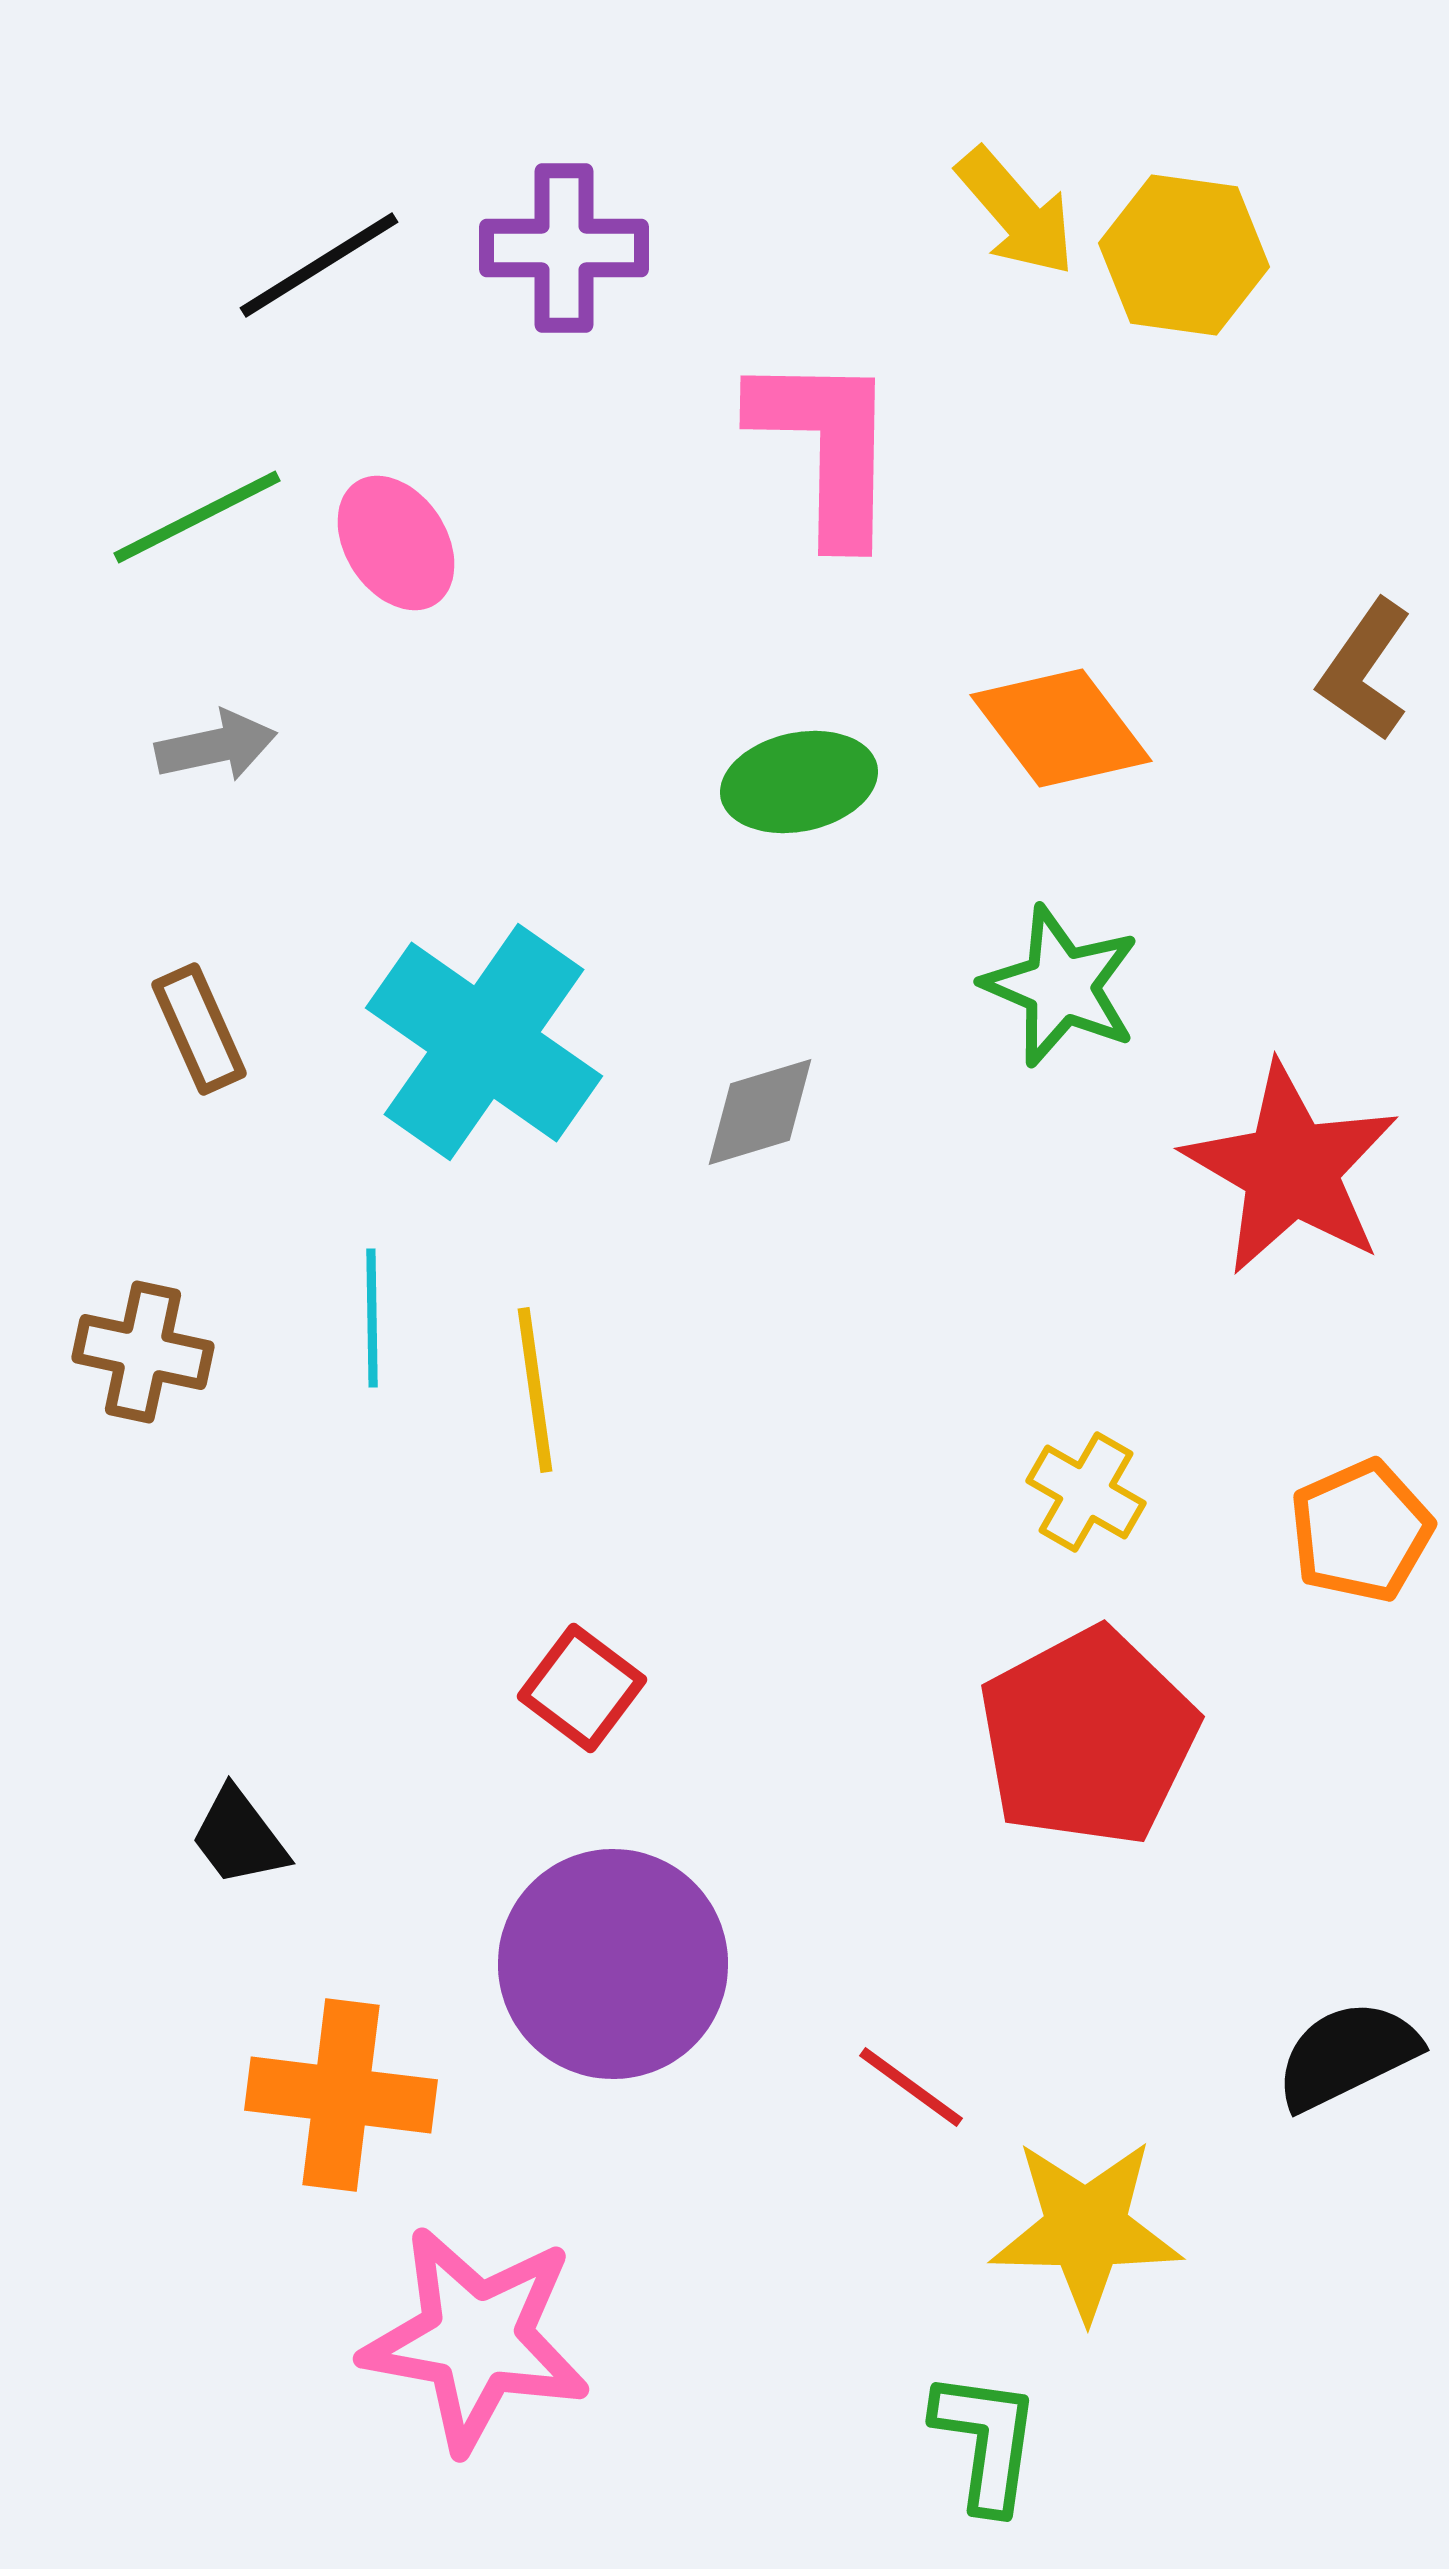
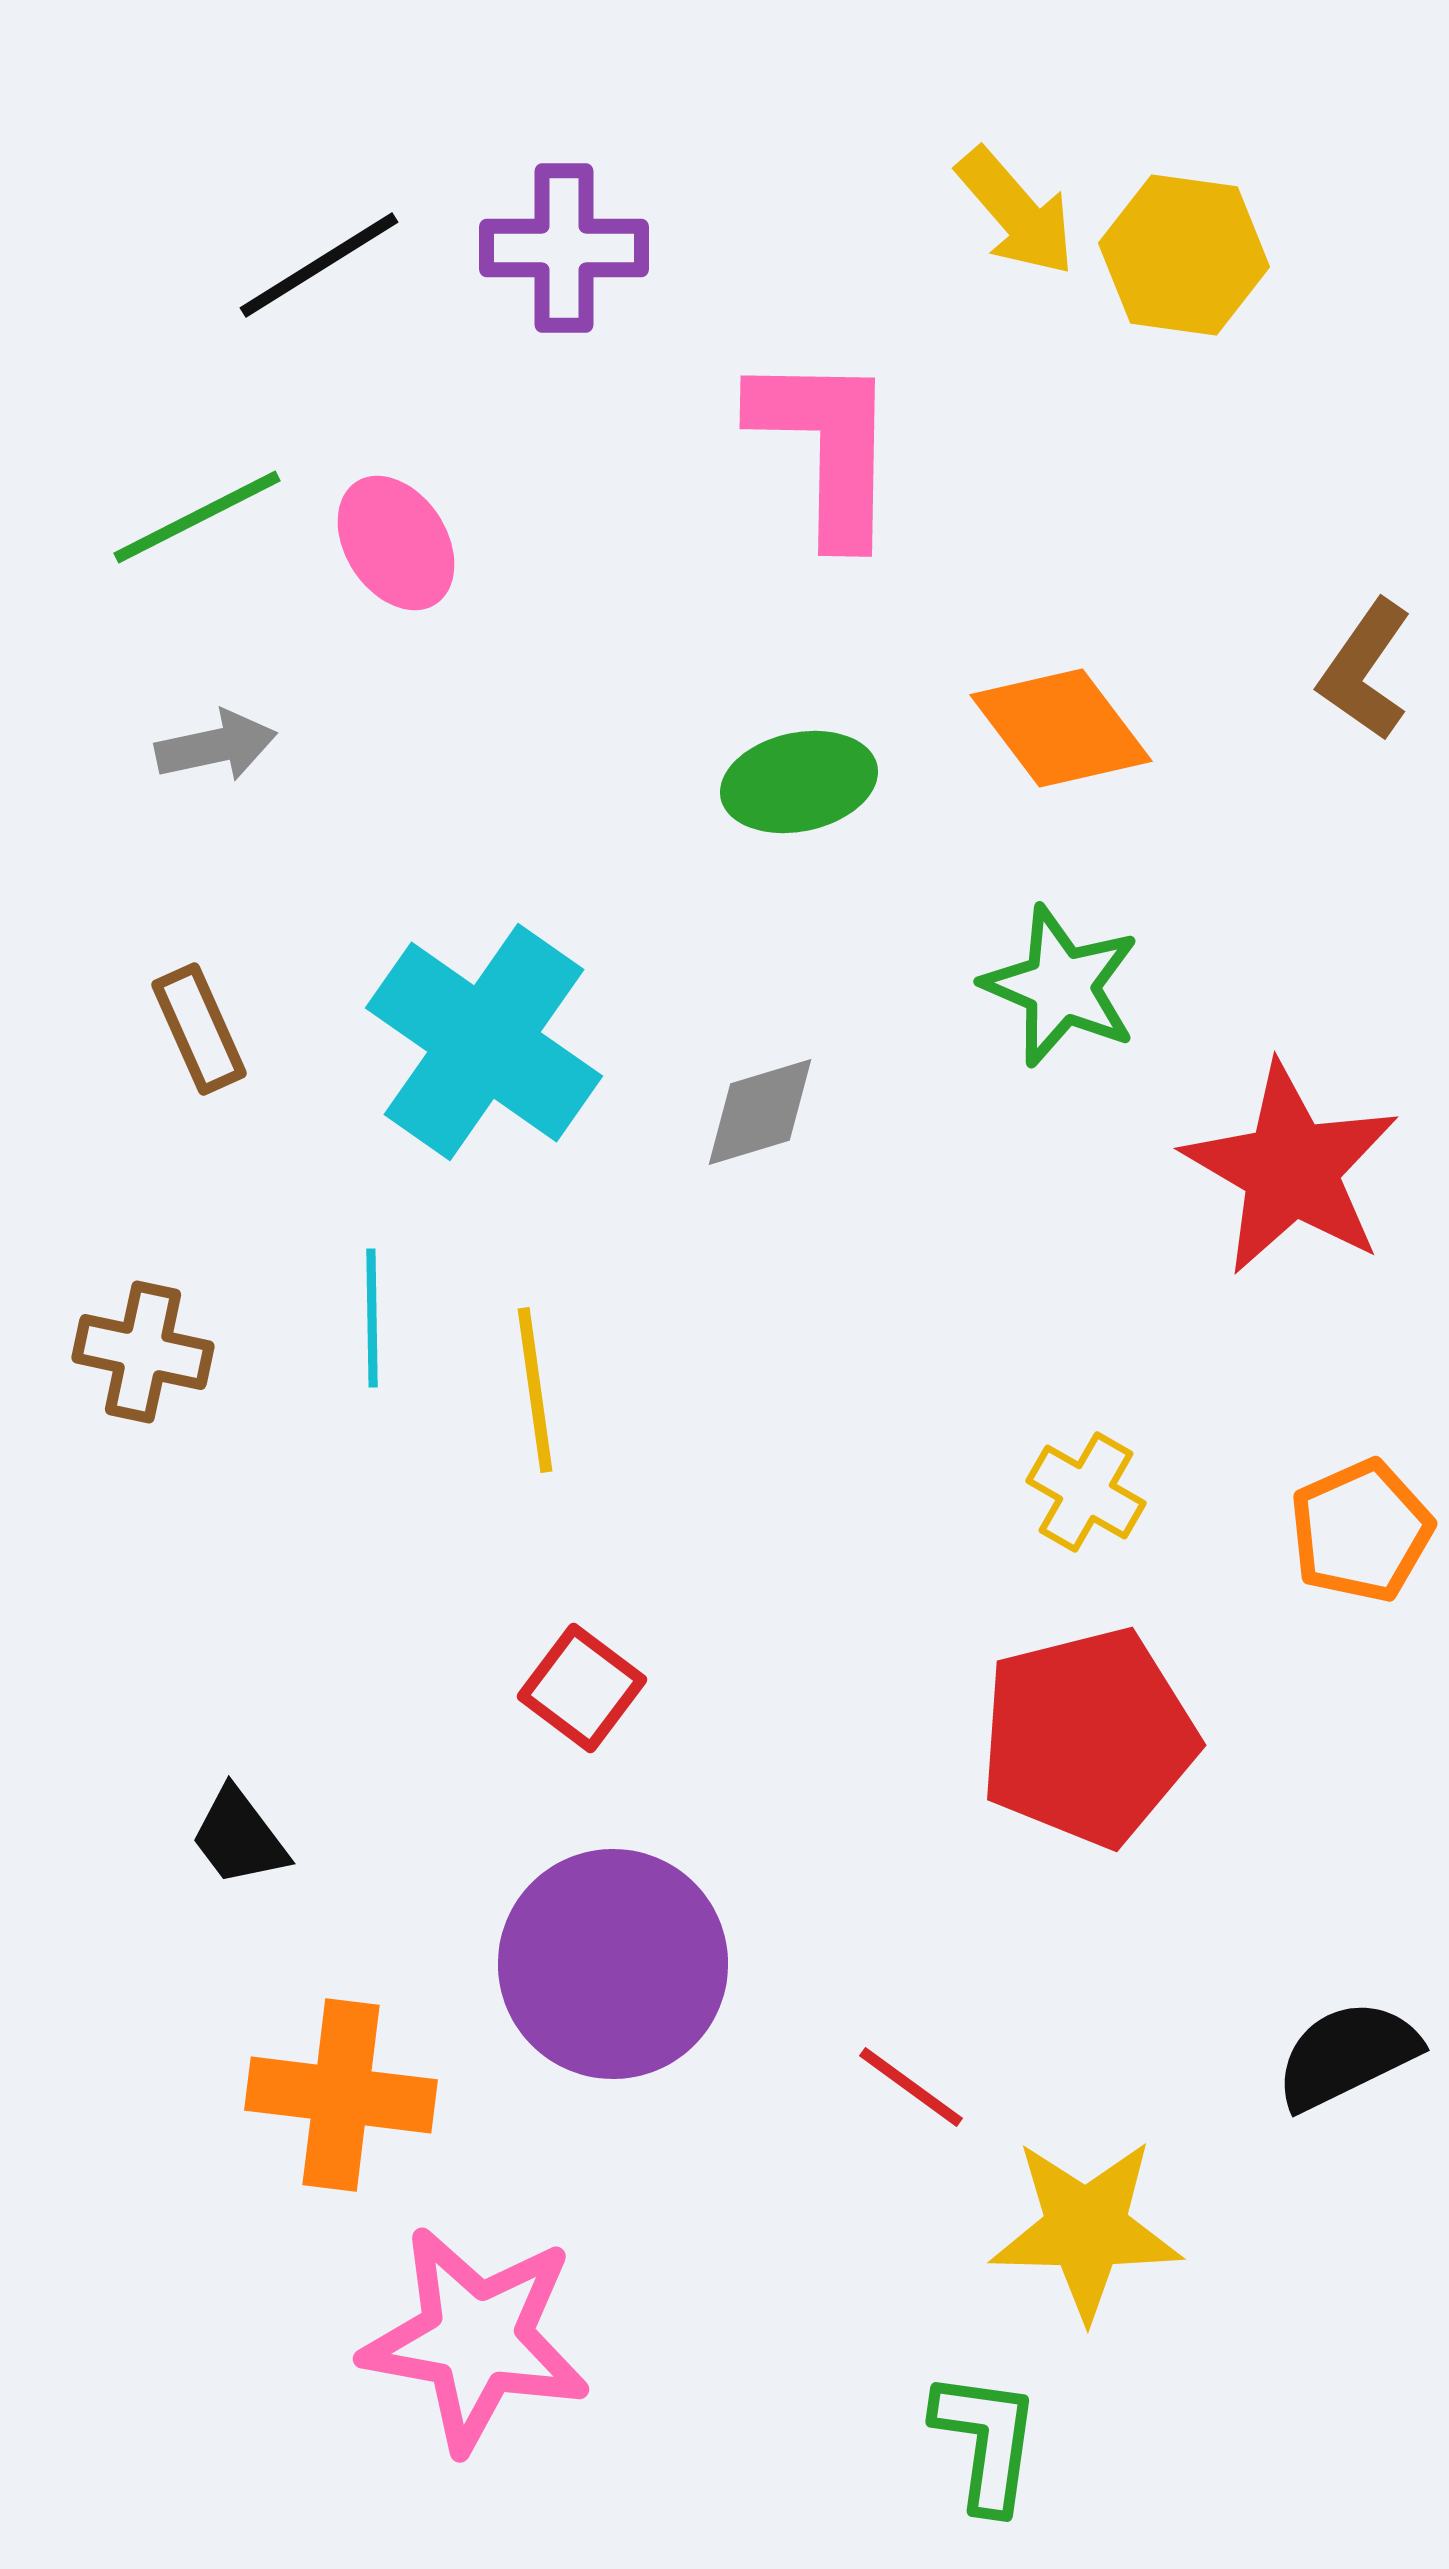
red pentagon: rotated 14 degrees clockwise
